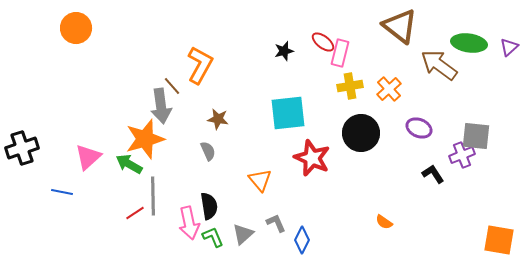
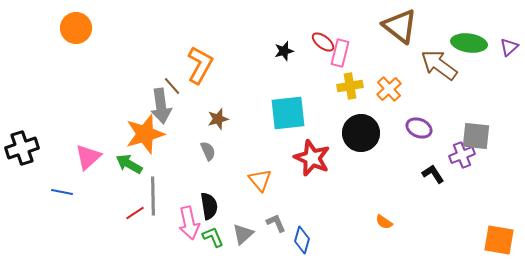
brown star: rotated 25 degrees counterclockwise
orange star: moved 5 px up
blue diamond: rotated 12 degrees counterclockwise
